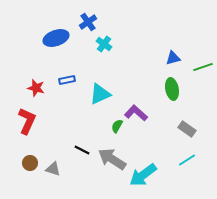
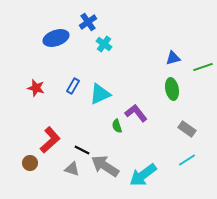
blue rectangle: moved 6 px right, 6 px down; rotated 49 degrees counterclockwise
purple L-shape: rotated 10 degrees clockwise
red L-shape: moved 23 px right, 19 px down; rotated 24 degrees clockwise
green semicircle: rotated 48 degrees counterclockwise
gray arrow: moved 7 px left, 7 px down
gray triangle: moved 19 px right
